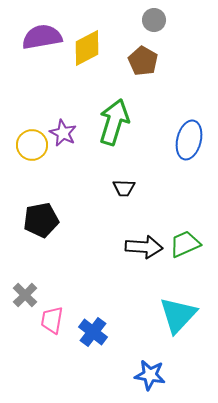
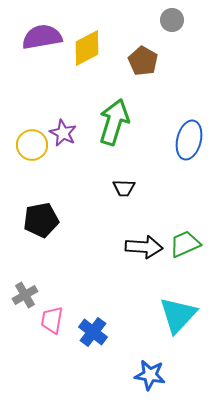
gray circle: moved 18 px right
gray cross: rotated 15 degrees clockwise
